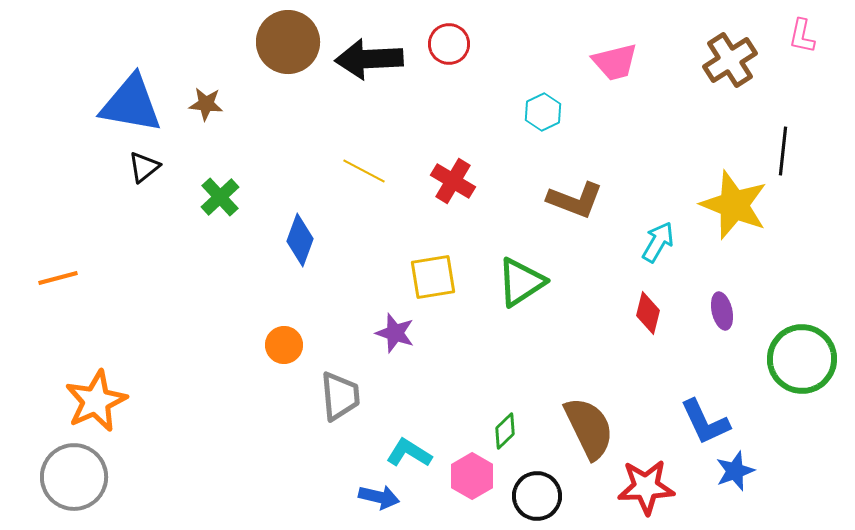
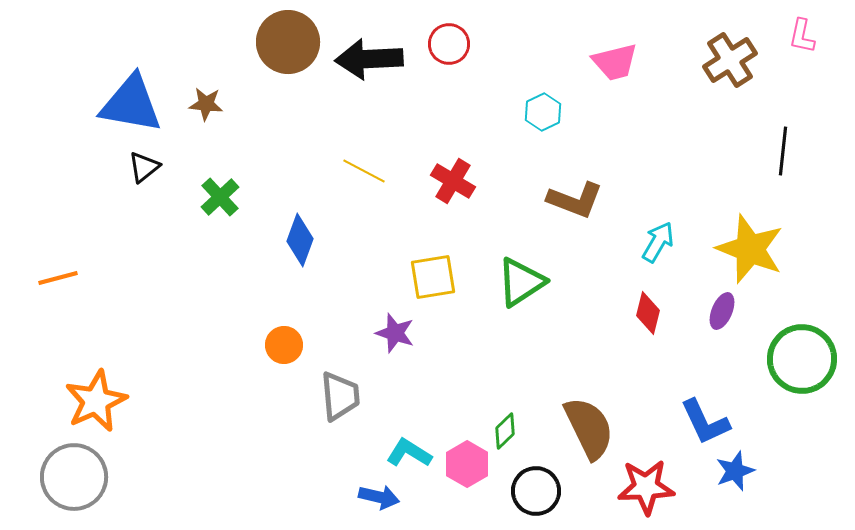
yellow star: moved 16 px right, 44 px down
purple ellipse: rotated 36 degrees clockwise
pink hexagon: moved 5 px left, 12 px up
black circle: moved 1 px left, 5 px up
